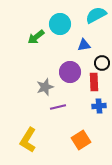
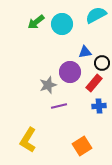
cyan circle: moved 2 px right
green arrow: moved 15 px up
blue triangle: moved 1 px right, 7 px down
red rectangle: moved 1 px down; rotated 42 degrees clockwise
gray star: moved 3 px right, 2 px up
purple line: moved 1 px right, 1 px up
orange square: moved 1 px right, 6 px down
